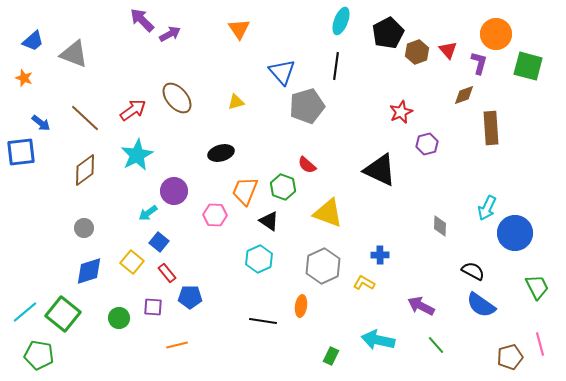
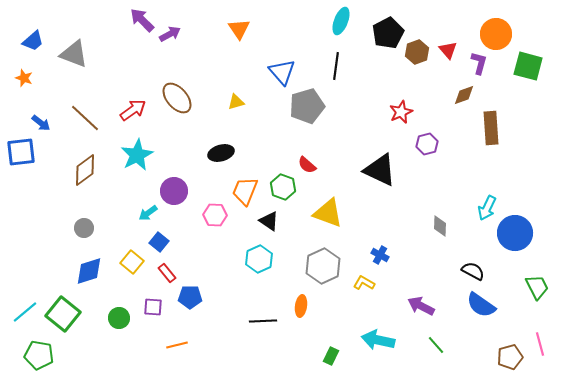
blue cross at (380, 255): rotated 30 degrees clockwise
black line at (263, 321): rotated 12 degrees counterclockwise
